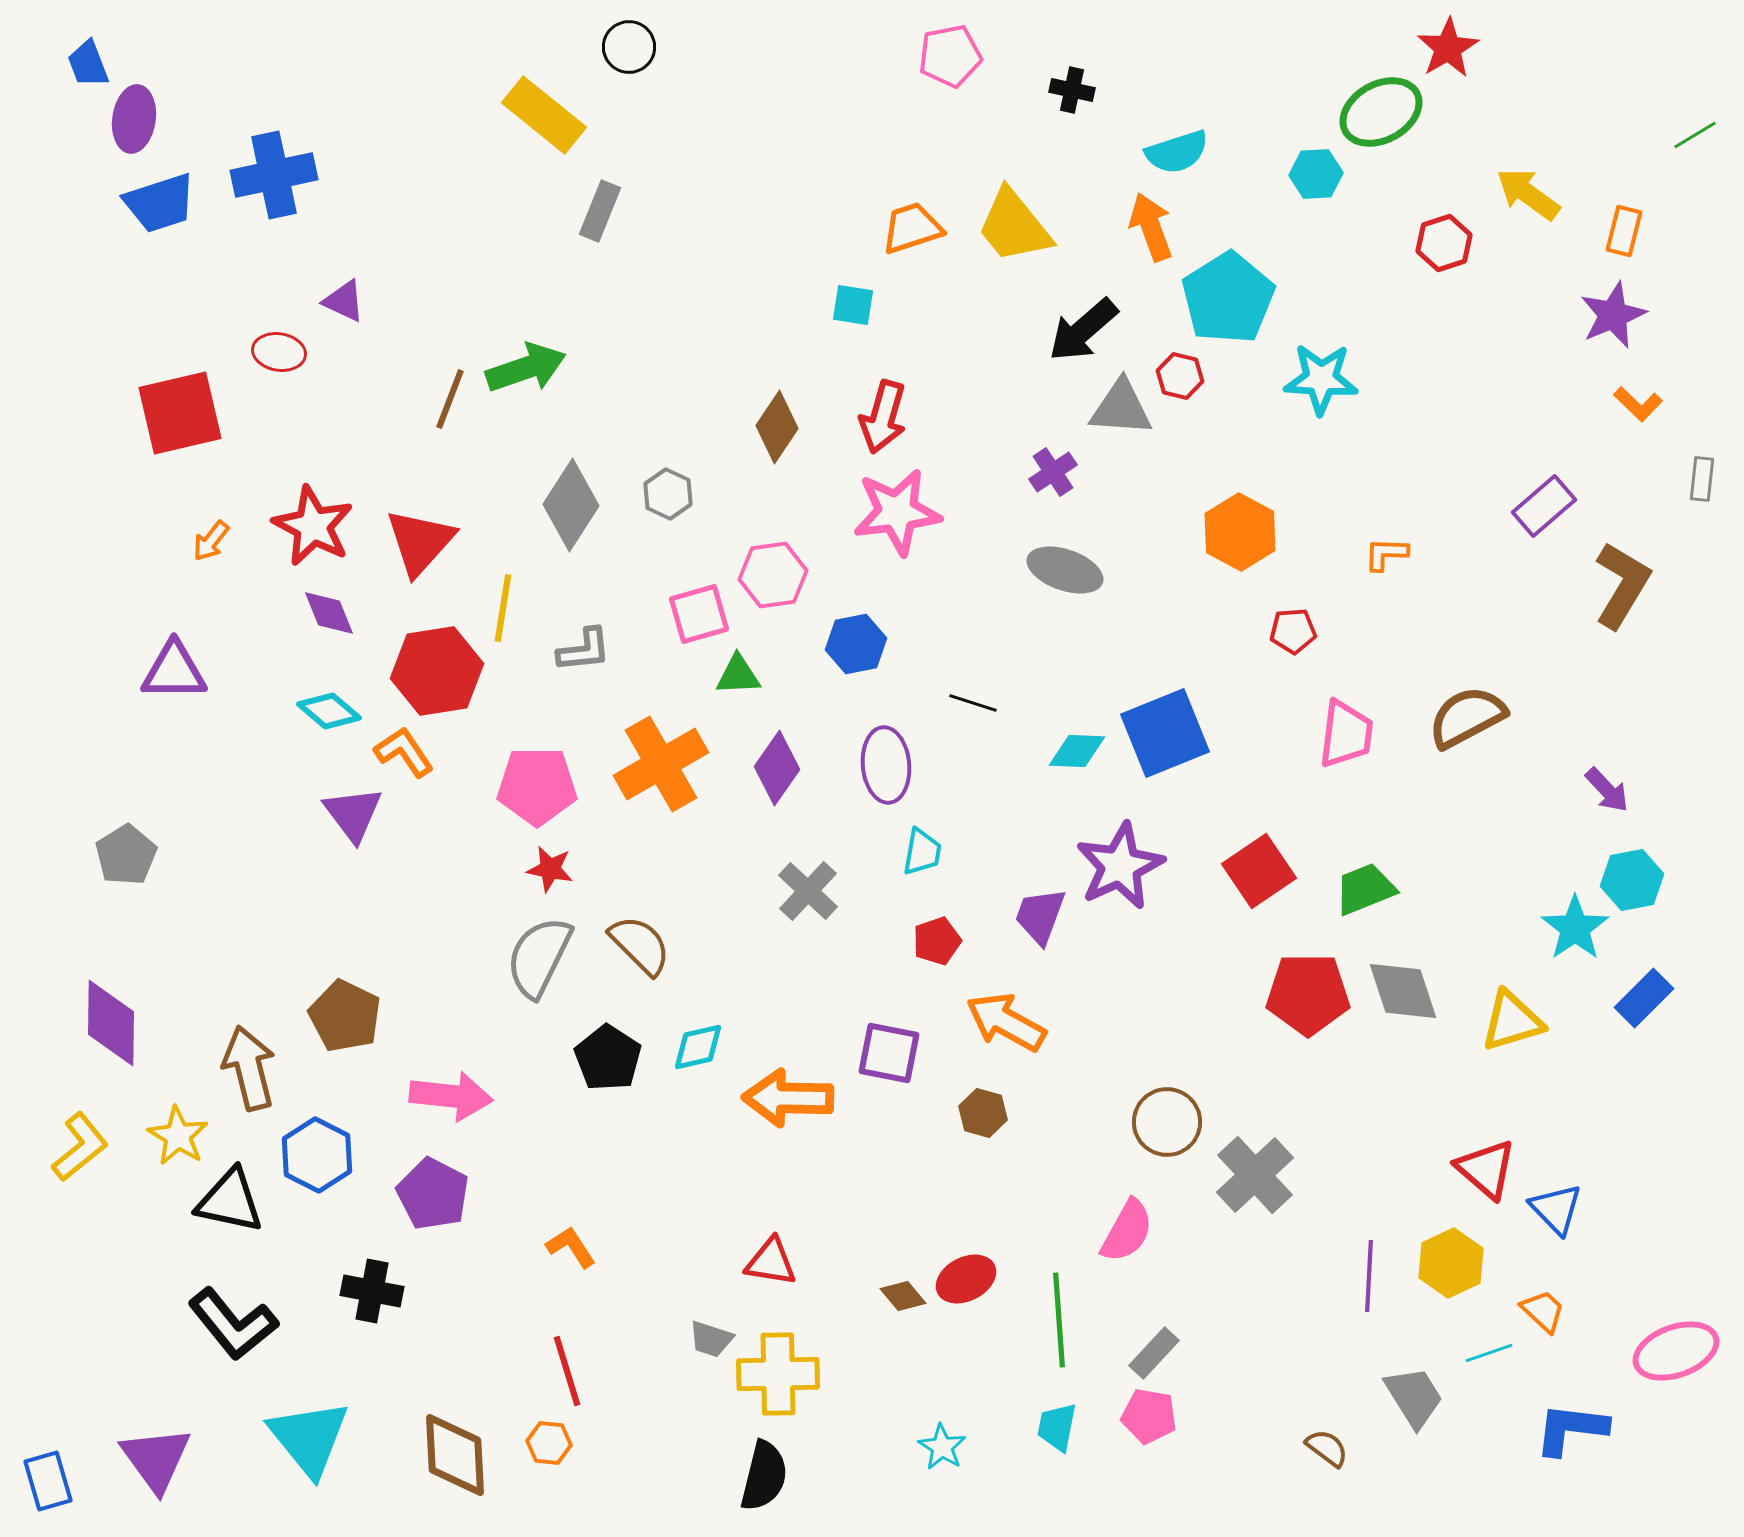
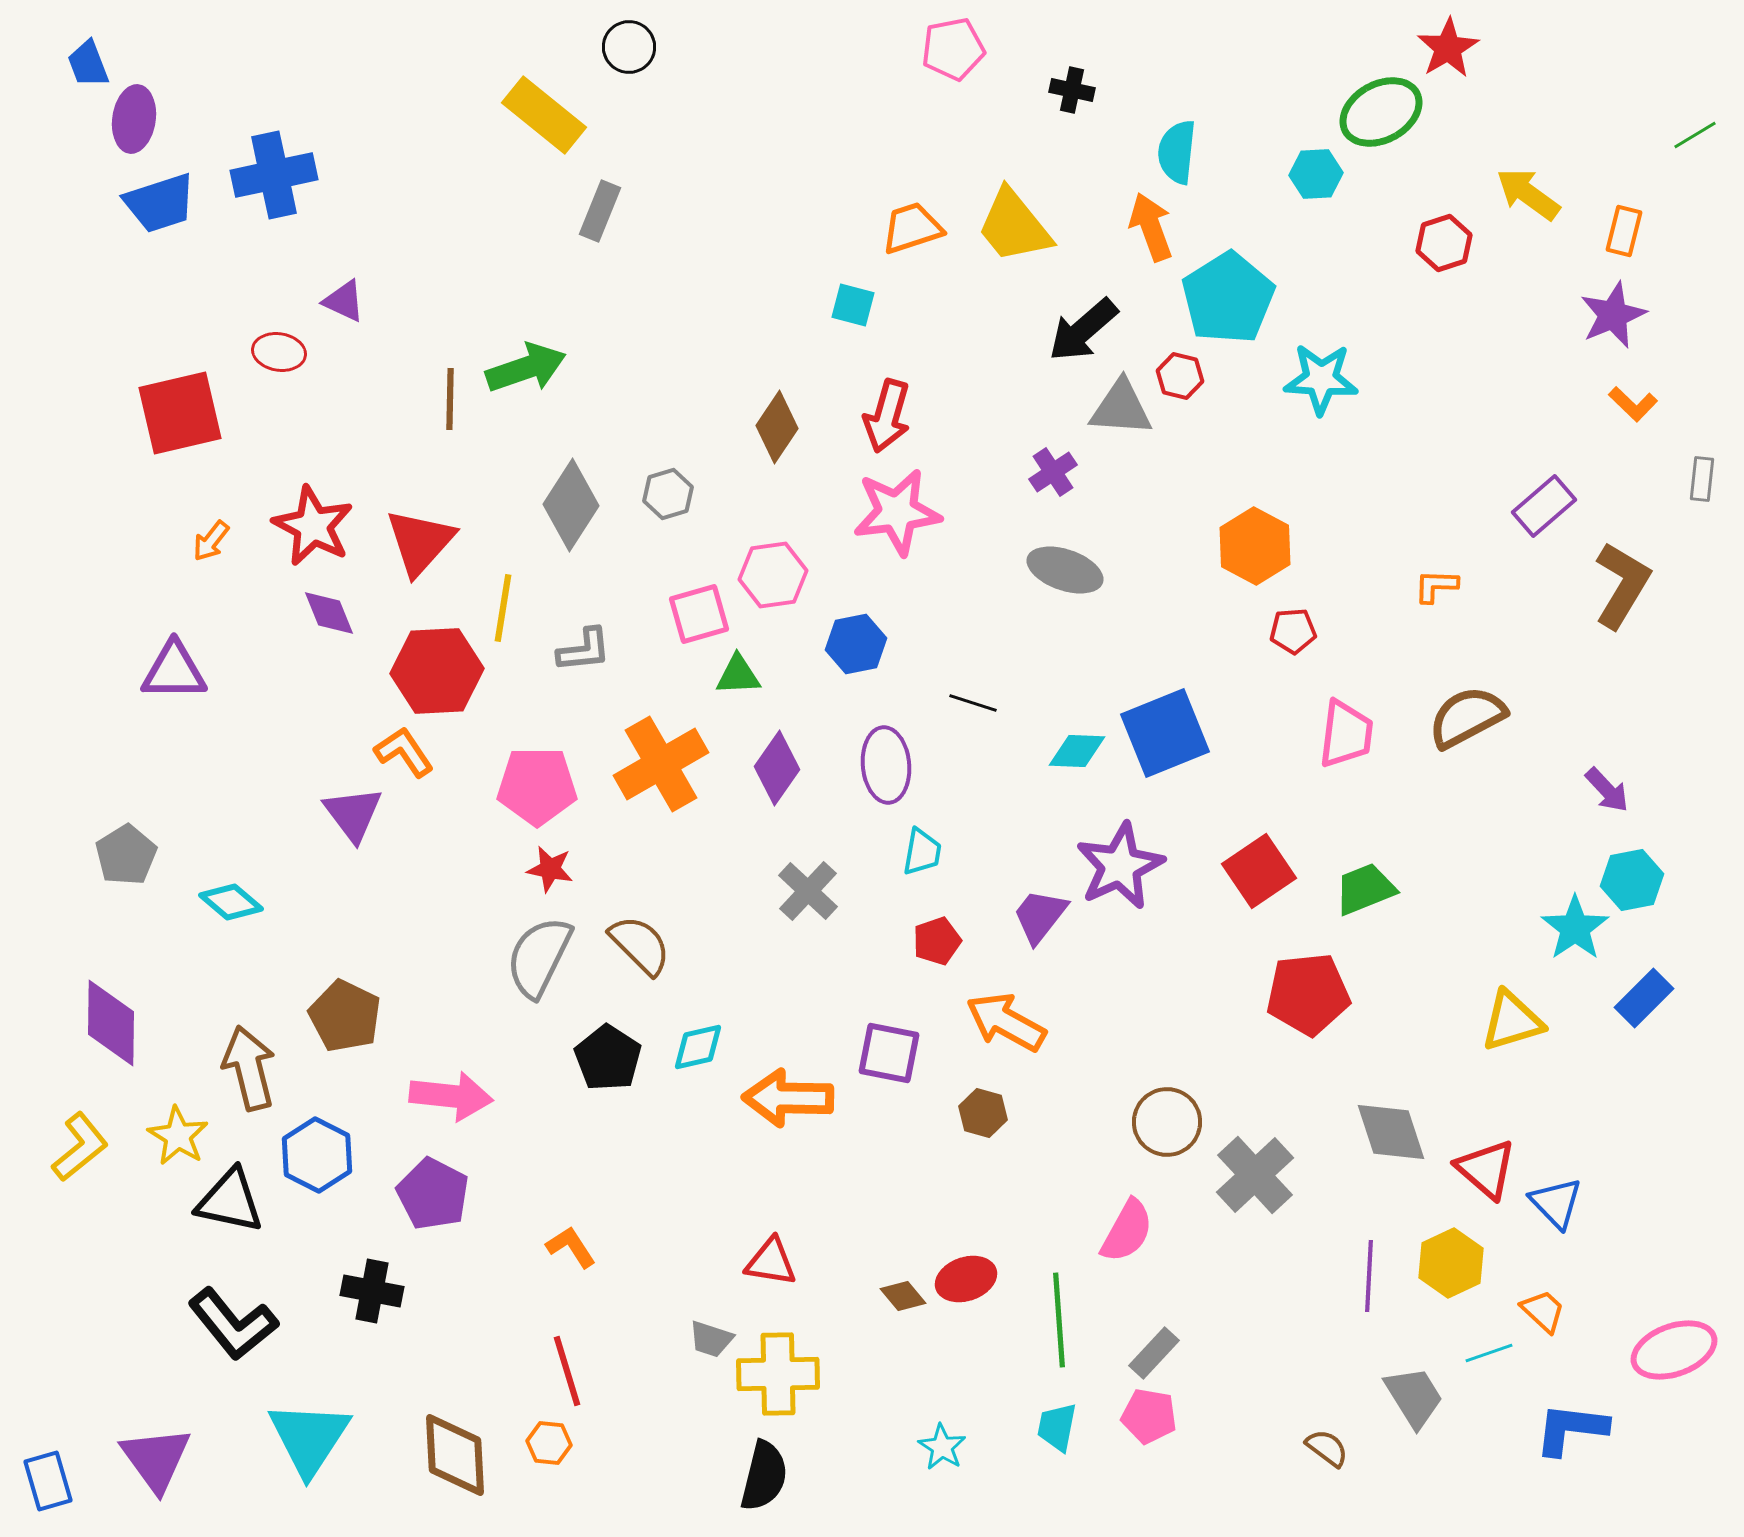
pink pentagon at (950, 56): moved 3 px right, 7 px up
cyan semicircle at (1177, 152): rotated 114 degrees clockwise
cyan square at (853, 305): rotated 6 degrees clockwise
brown line at (450, 399): rotated 20 degrees counterclockwise
orange L-shape at (1638, 404): moved 5 px left
red arrow at (883, 417): moved 4 px right, 1 px up
gray hexagon at (668, 494): rotated 18 degrees clockwise
orange hexagon at (1240, 532): moved 15 px right, 14 px down
orange L-shape at (1386, 554): moved 50 px right, 32 px down
red hexagon at (437, 671): rotated 6 degrees clockwise
cyan diamond at (329, 711): moved 98 px left, 191 px down
purple trapezoid at (1040, 916): rotated 18 degrees clockwise
gray diamond at (1403, 991): moved 12 px left, 141 px down
red pentagon at (1308, 994): rotated 6 degrees counterclockwise
blue triangle at (1556, 1209): moved 6 px up
red ellipse at (966, 1279): rotated 8 degrees clockwise
pink ellipse at (1676, 1351): moved 2 px left, 1 px up
cyan triangle at (309, 1438): rotated 12 degrees clockwise
